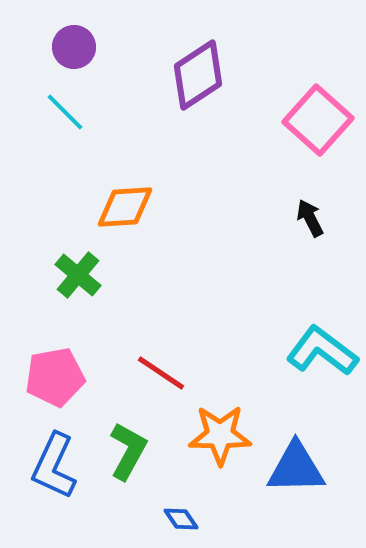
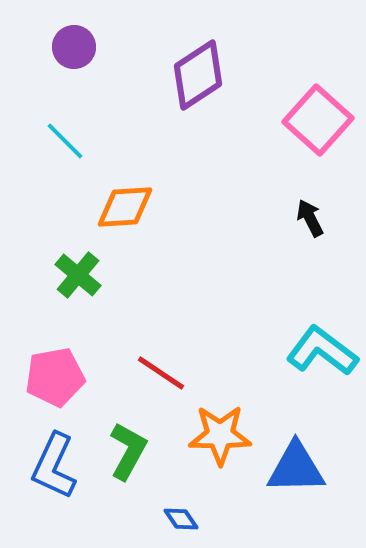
cyan line: moved 29 px down
